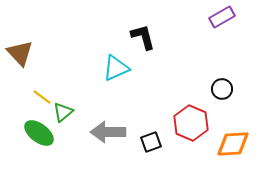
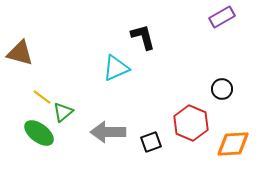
brown triangle: rotated 32 degrees counterclockwise
